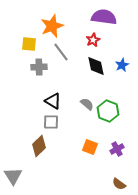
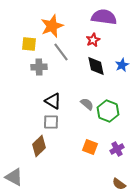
gray triangle: moved 1 px right, 1 px down; rotated 30 degrees counterclockwise
